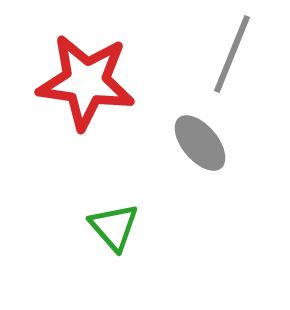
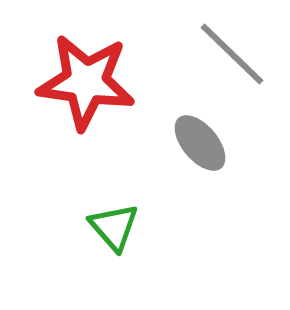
gray line: rotated 68 degrees counterclockwise
